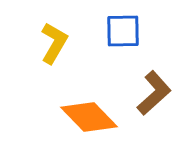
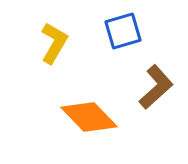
blue square: rotated 15 degrees counterclockwise
brown L-shape: moved 2 px right, 6 px up
